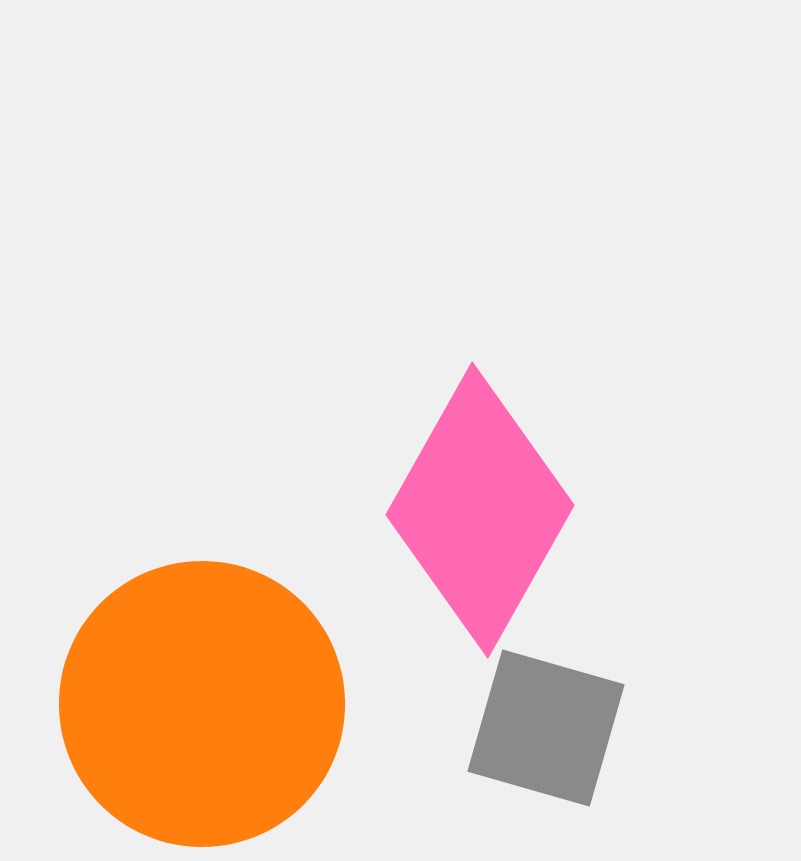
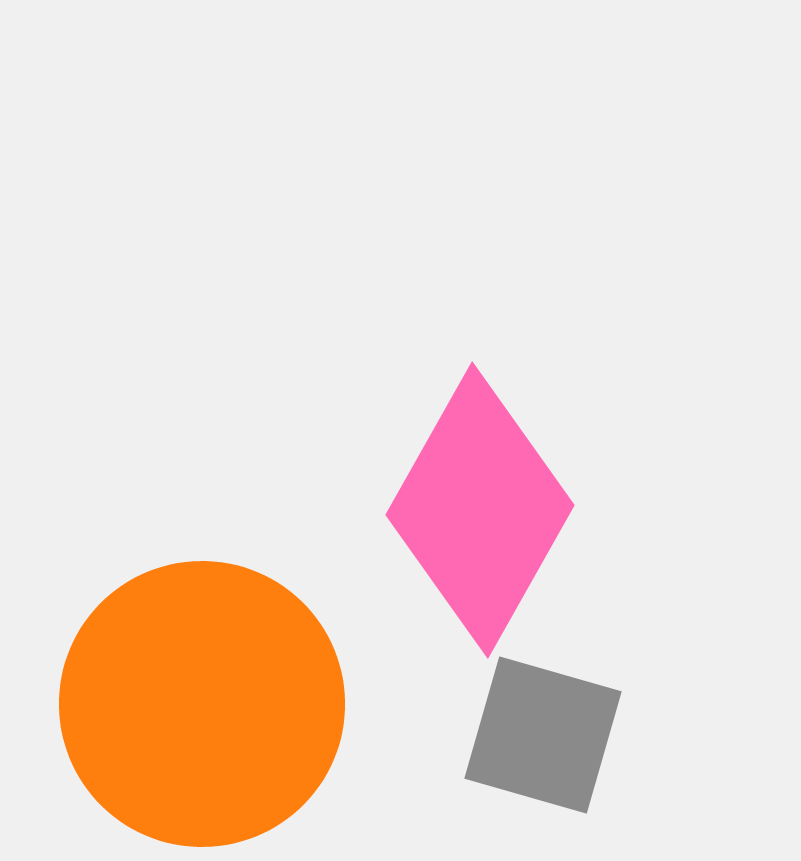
gray square: moved 3 px left, 7 px down
